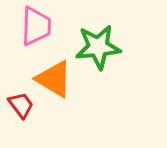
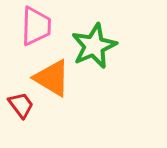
green star: moved 4 px left, 1 px up; rotated 18 degrees counterclockwise
orange triangle: moved 2 px left, 1 px up
